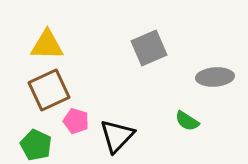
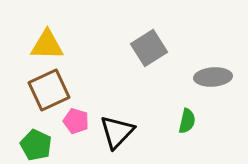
gray square: rotated 9 degrees counterclockwise
gray ellipse: moved 2 px left
green semicircle: rotated 110 degrees counterclockwise
black triangle: moved 4 px up
